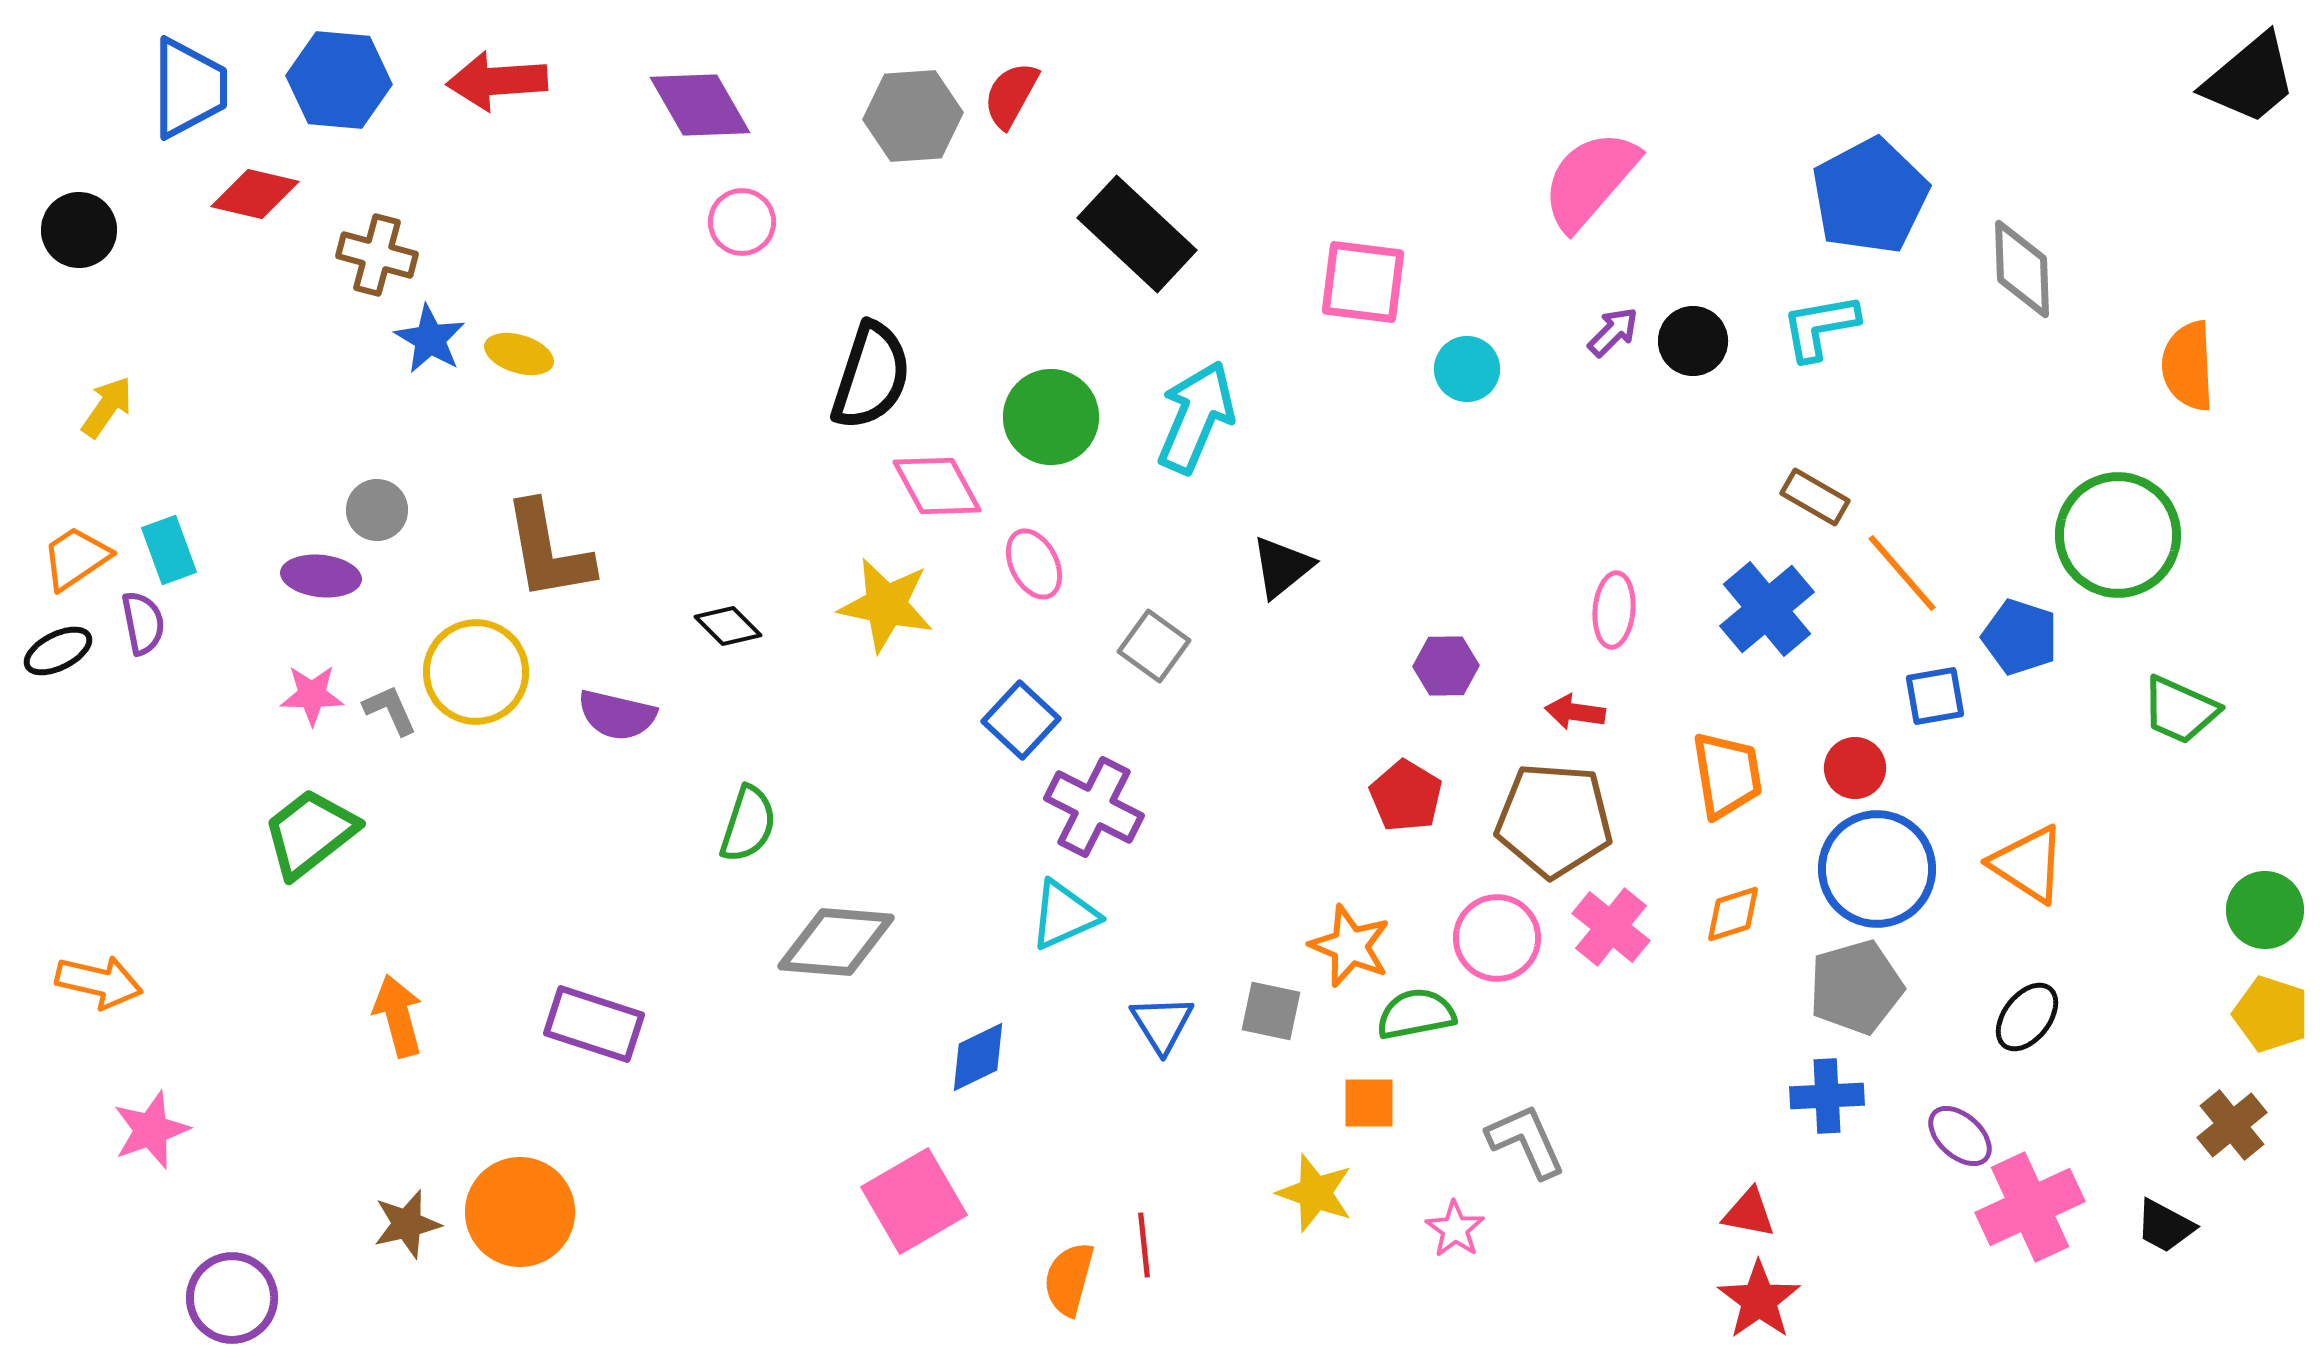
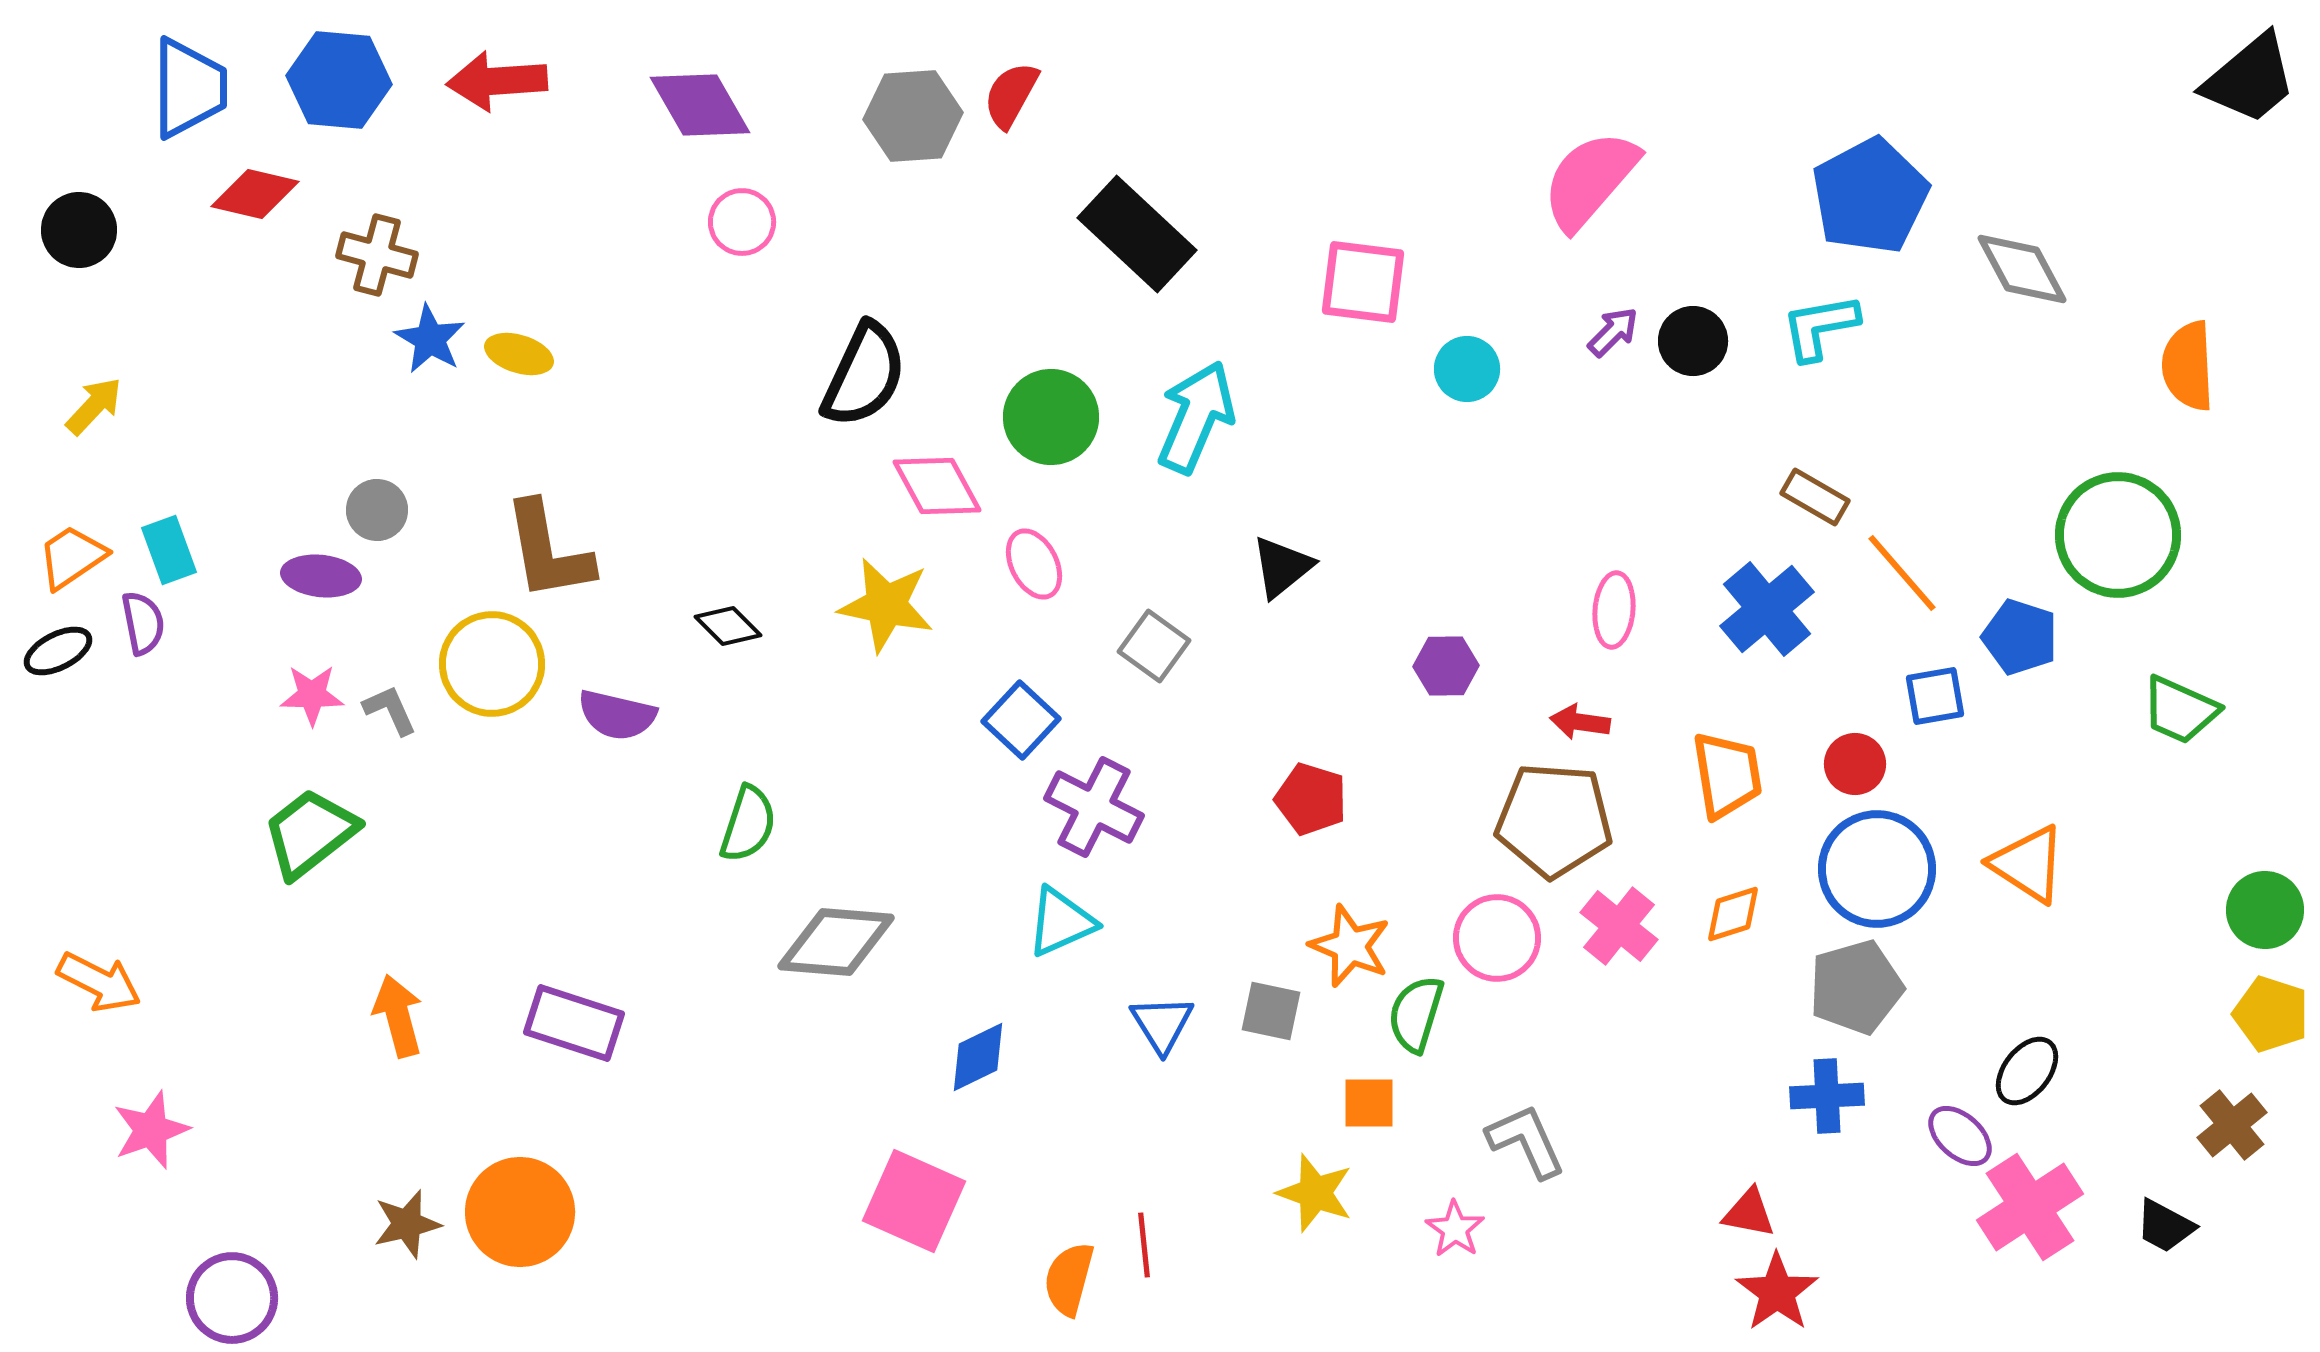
gray diamond at (2022, 269): rotated 26 degrees counterclockwise
black semicircle at (871, 376): moved 7 px left, 1 px up; rotated 7 degrees clockwise
yellow arrow at (107, 407): moved 13 px left, 1 px up; rotated 8 degrees clockwise
orange trapezoid at (76, 558): moved 4 px left, 1 px up
yellow circle at (476, 672): moved 16 px right, 8 px up
red arrow at (1575, 712): moved 5 px right, 10 px down
red circle at (1855, 768): moved 4 px up
red pentagon at (1406, 796): moved 95 px left, 3 px down; rotated 14 degrees counterclockwise
cyan triangle at (1064, 915): moved 3 px left, 7 px down
pink cross at (1611, 927): moved 8 px right, 1 px up
orange arrow at (99, 982): rotated 14 degrees clockwise
green semicircle at (1416, 1014): rotated 62 degrees counterclockwise
black ellipse at (2027, 1017): moved 54 px down
purple rectangle at (594, 1024): moved 20 px left, 1 px up
pink square at (914, 1201): rotated 36 degrees counterclockwise
pink cross at (2030, 1207): rotated 8 degrees counterclockwise
red star at (1759, 1300): moved 18 px right, 8 px up
